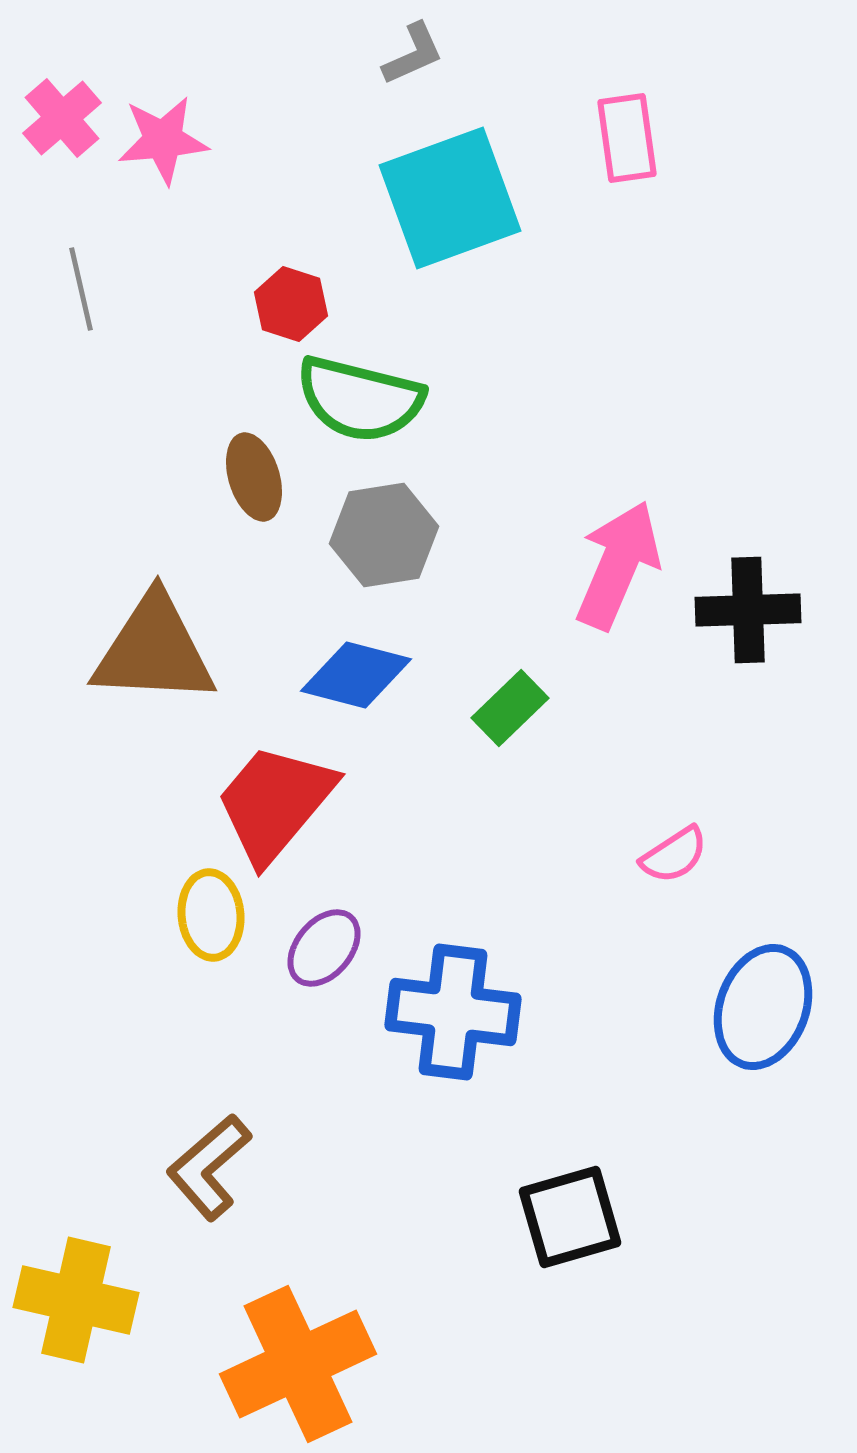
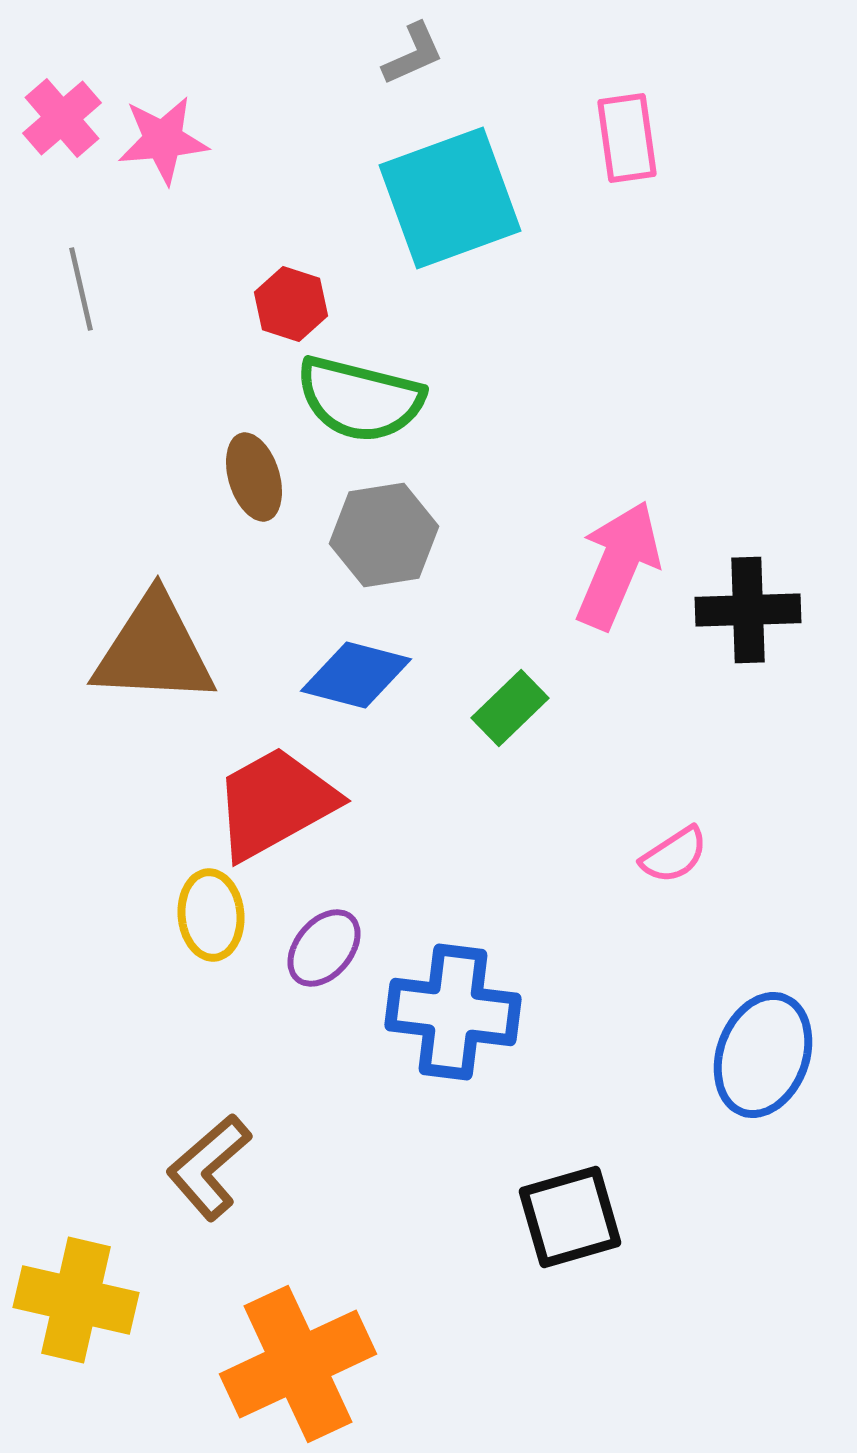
red trapezoid: rotated 21 degrees clockwise
blue ellipse: moved 48 px down
